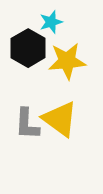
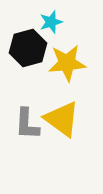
black hexagon: rotated 15 degrees clockwise
yellow star: moved 2 px down
yellow triangle: moved 2 px right
